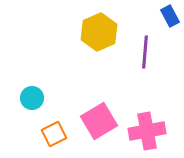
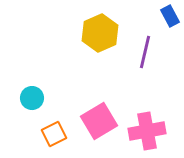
yellow hexagon: moved 1 px right, 1 px down
purple line: rotated 8 degrees clockwise
